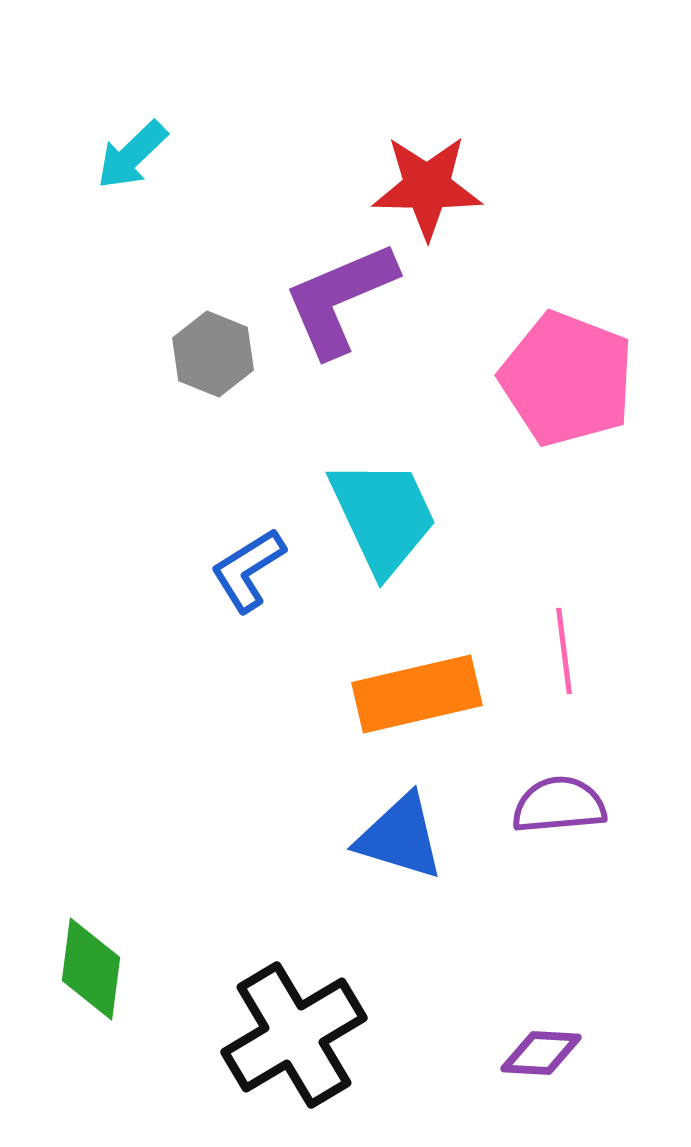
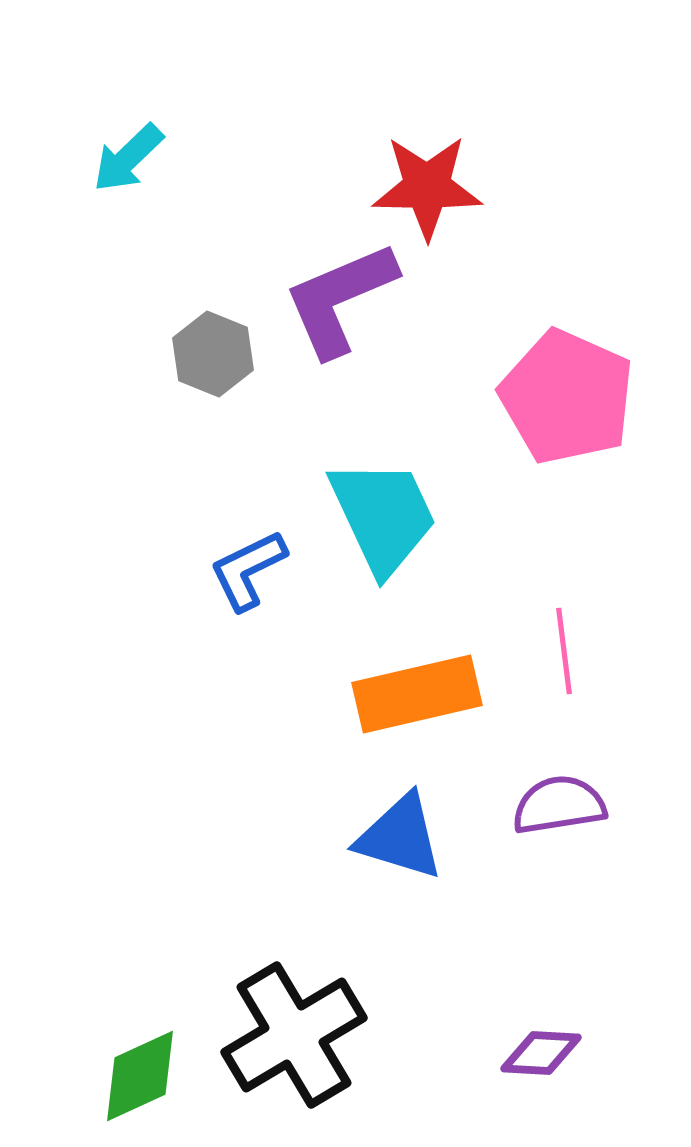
cyan arrow: moved 4 px left, 3 px down
pink pentagon: moved 18 px down; rotated 3 degrees clockwise
blue L-shape: rotated 6 degrees clockwise
purple semicircle: rotated 4 degrees counterclockwise
green diamond: moved 49 px right, 107 px down; rotated 58 degrees clockwise
